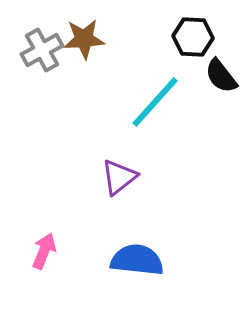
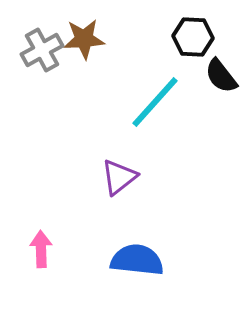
pink arrow: moved 3 px left, 2 px up; rotated 24 degrees counterclockwise
